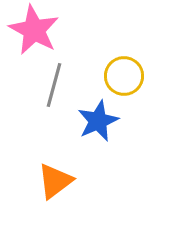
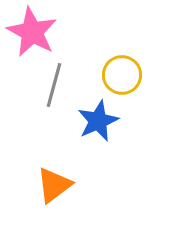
pink star: moved 2 px left, 2 px down
yellow circle: moved 2 px left, 1 px up
orange triangle: moved 1 px left, 4 px down
